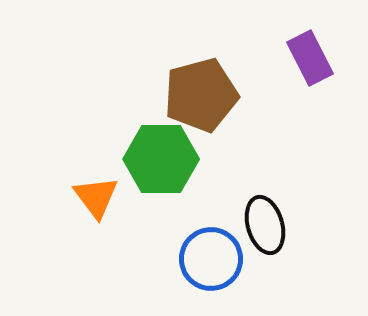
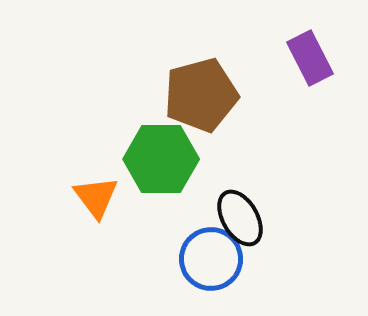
black ellipse: moved 25 px left, 7 px up; rotated 14 degrees counterclockwise
